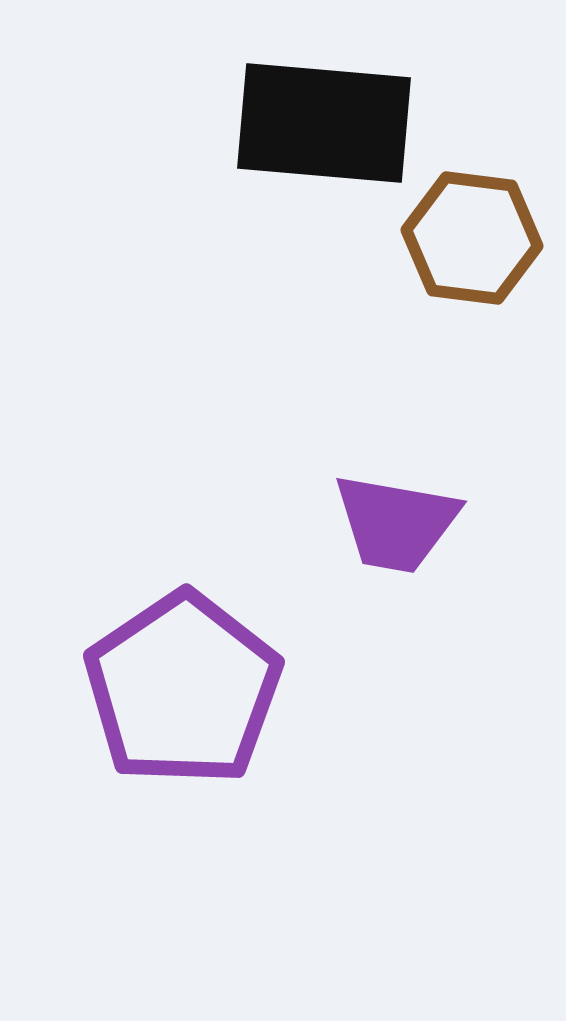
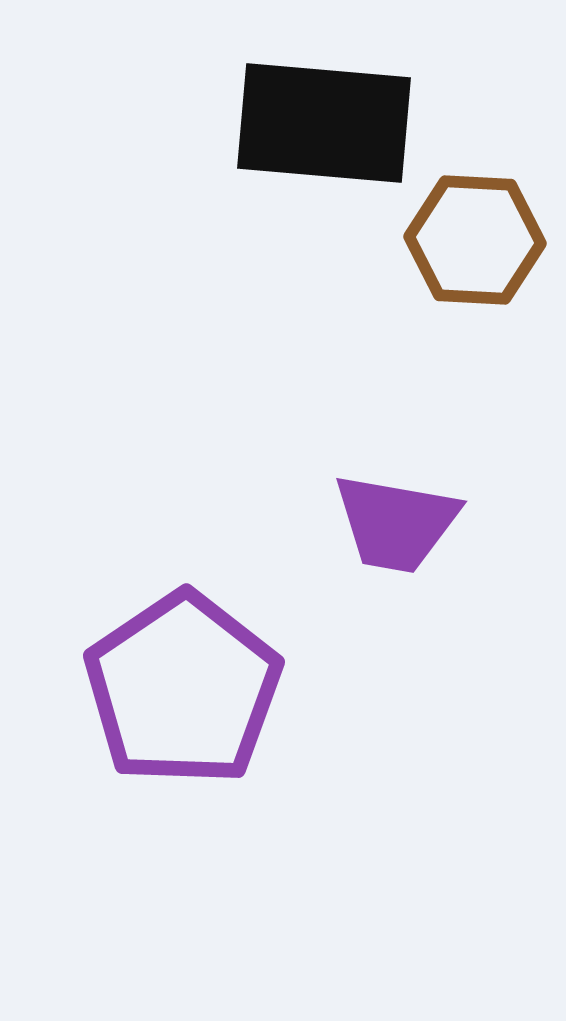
brown hexagon: moved 3 px right, 2 px down; rotated 4 degrees counterclockwise
